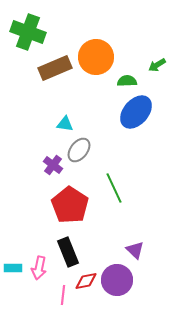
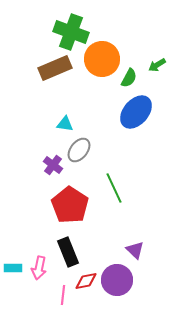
green cross: moved 43 px right
orange circle: moved 6 px right, 2 px down
green semicircle: moved 2 px right, 3 px up; rotated 120 degrees clockwise
